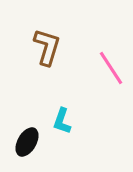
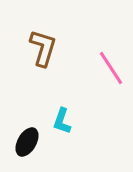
brown L-shape: moved 4 px left, 1 px down
